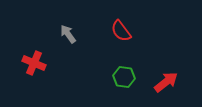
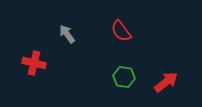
gray arrow: moved 1 px left
red cross: rotated 10 degrees counterclockwise
